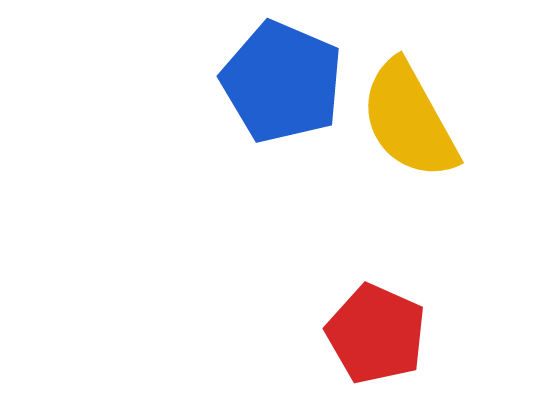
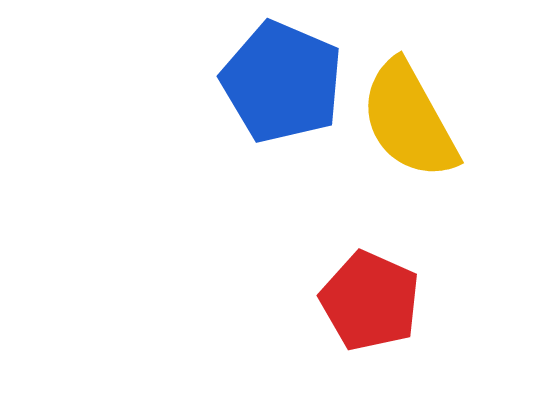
red pentagon: moved 6 px left, 33 px up
